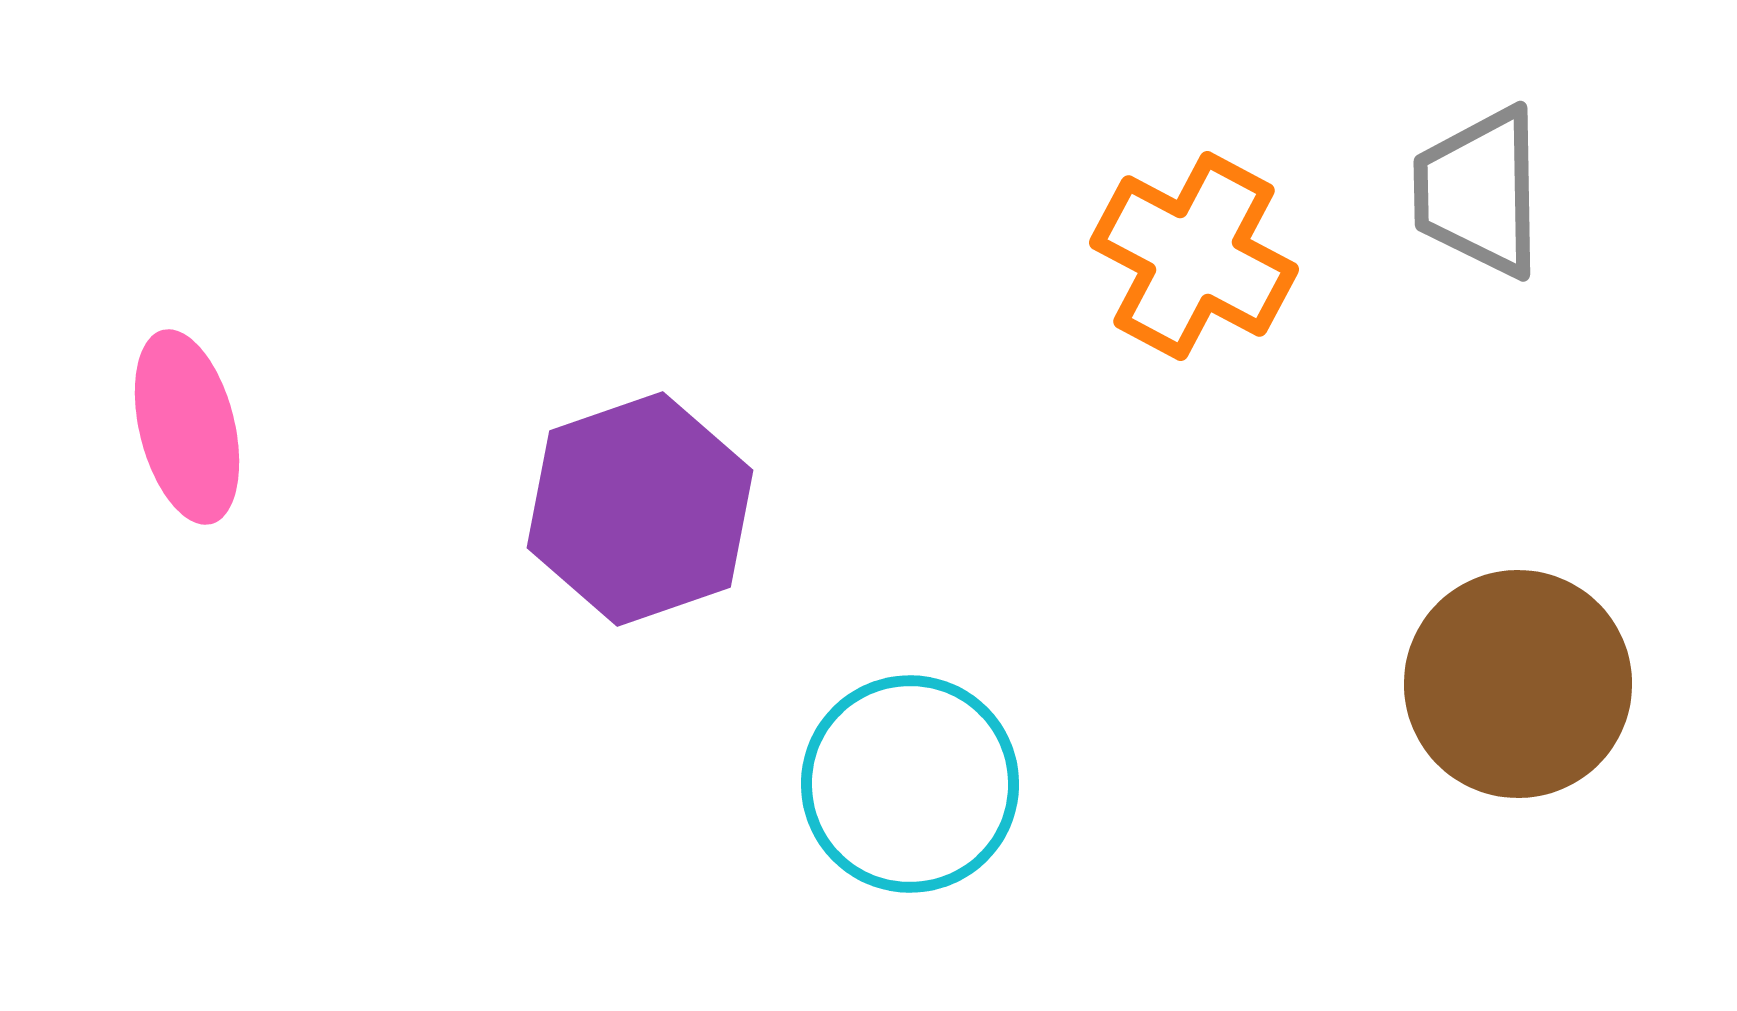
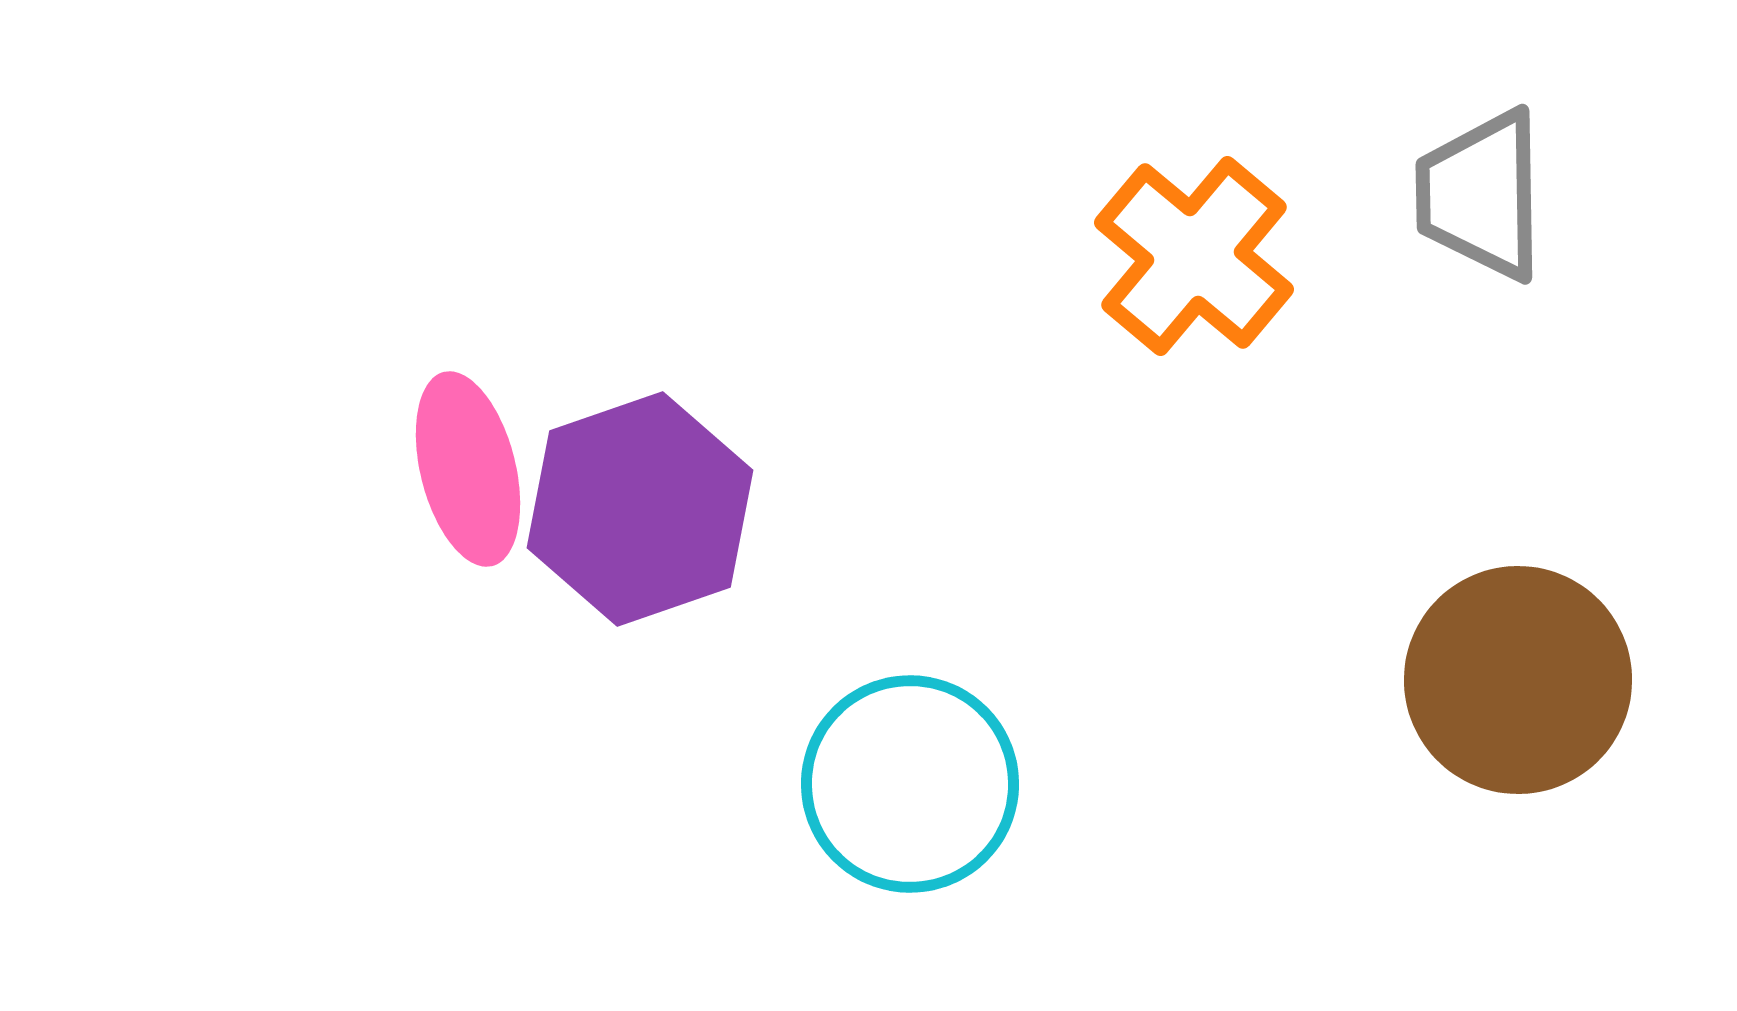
gray trapezoid: moved 2 px right, 3 px down
orange cross: rotated 12 degrees clockwise
pink ellipse: moved 281 px right, 42 px down
brown circle: moved 4 px up
